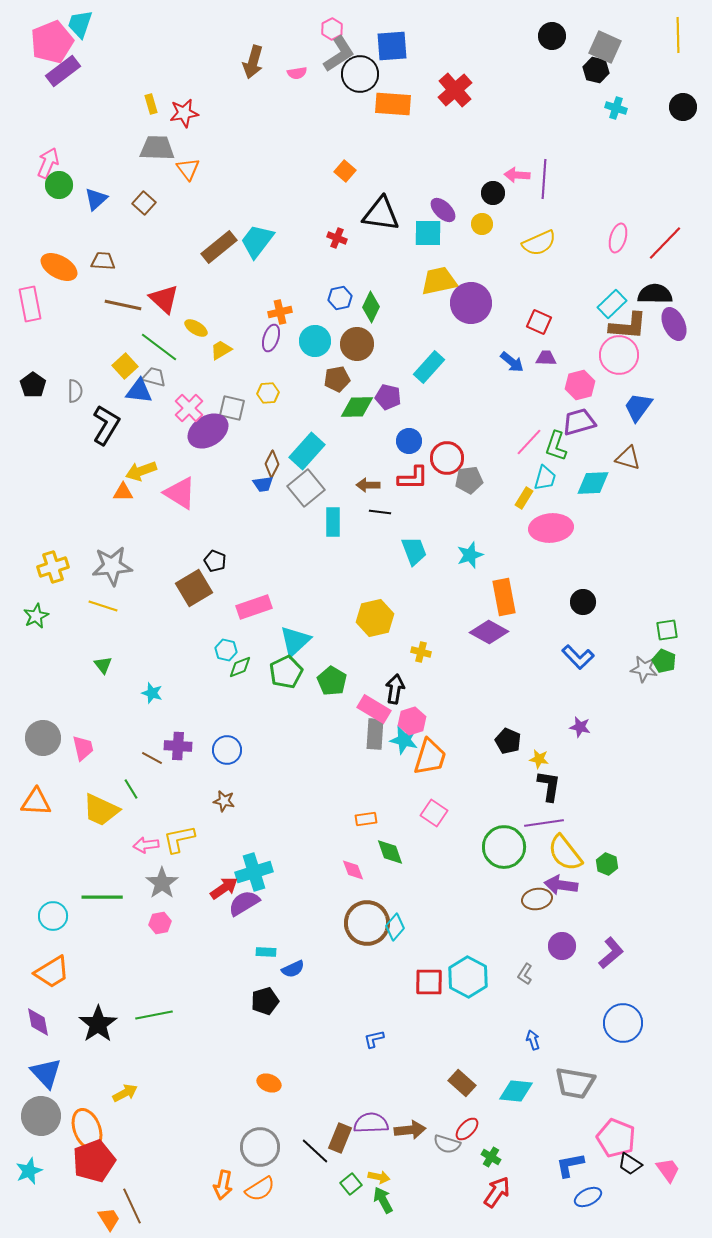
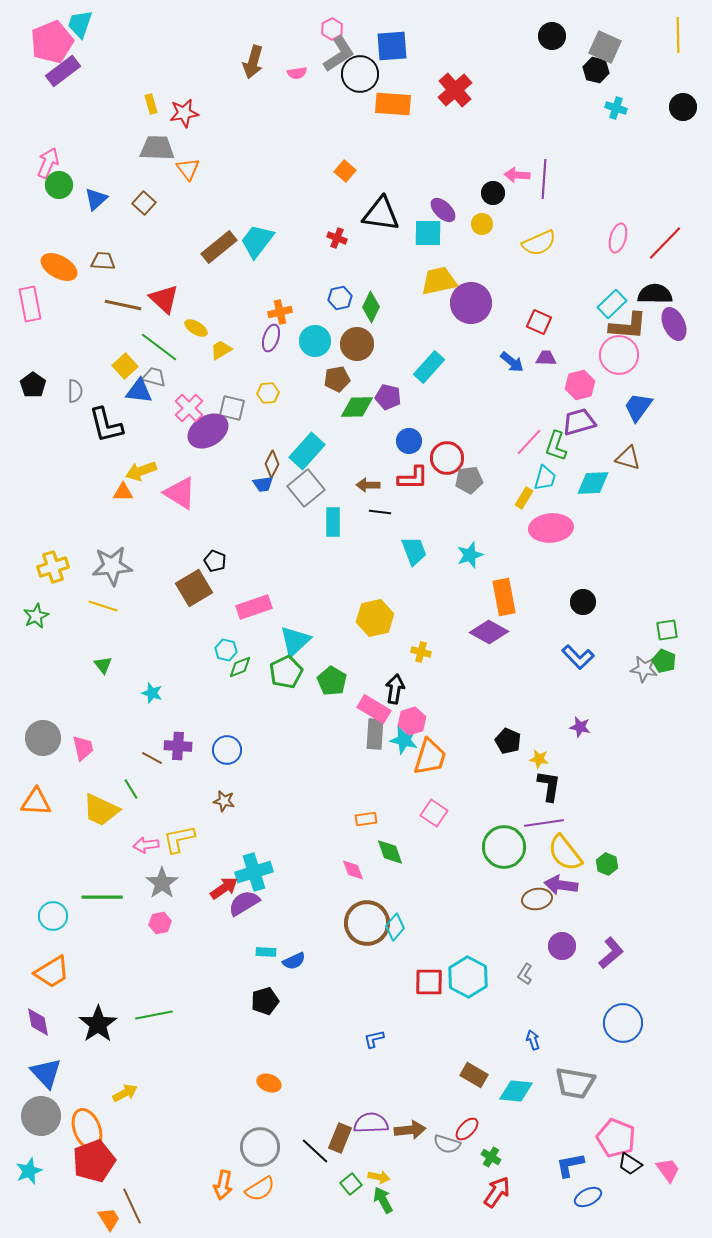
black L-shape at (106, 425): rotated 135 degrees clockwise
blue semicircle at (293, 969): moved 1 px right, 8 px up
brown rectangle at (462, 1083): moved 12 px right, 8 px up; rotated 12 degrees counterclockwise
